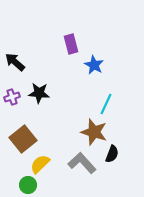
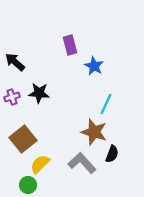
purple rectangle: moved 1 px left, 1 px down
blue star: moved 1 px down
